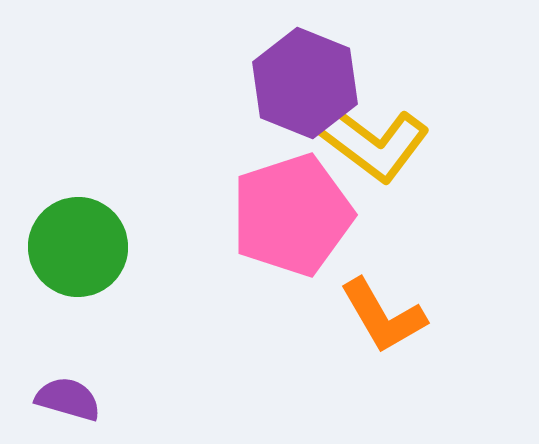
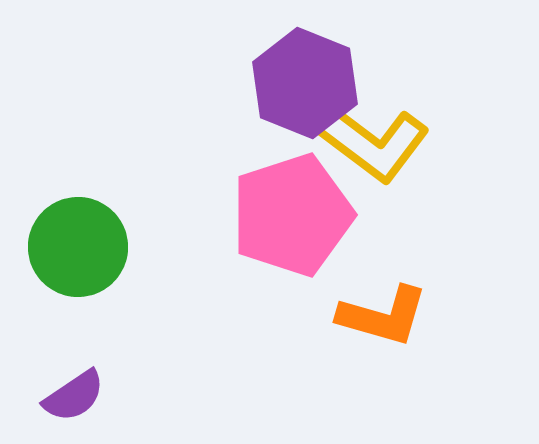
orange L-shape: rotated 44 degrees counterclockwise
purple semicircle: moved 6 px right, 3 px up; rotated 130 degrees clockwise
